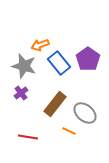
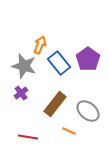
orange arrow: rotated 132 degrees clockwise
gray ellipse: moved 3 px right, 2 px up
